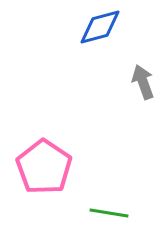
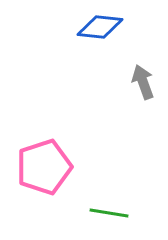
blue diamond: rotated 21 degrees clockwise
pink pentagon: rotated 20 degrees clockwise
